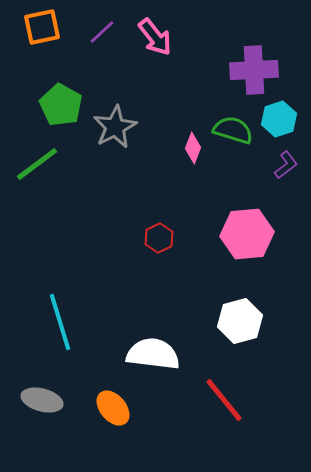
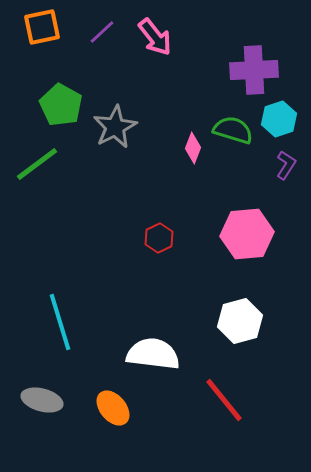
purple L-shape: rotated 20 degrees counterclockwise
